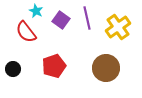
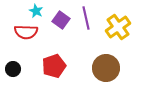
purple line: moved 1 px left
red semicircle: rotated 50 degrees counterclockwise
